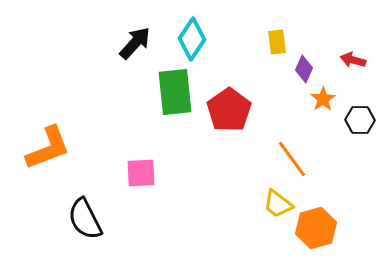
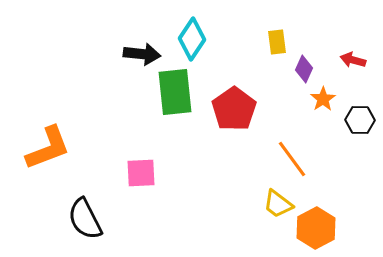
black arrow: moved 7 px right, 11 px down; rotated 54 degrees clockwise
red pentagon: moved 5 px right, 1 px up
orange hexagon: rotated 12 degrees counterclockwise
